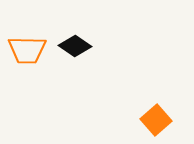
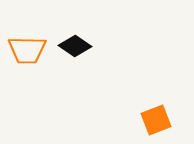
orange square: rotated 20 degrees clockwise
